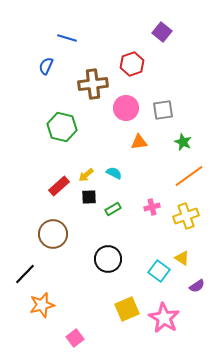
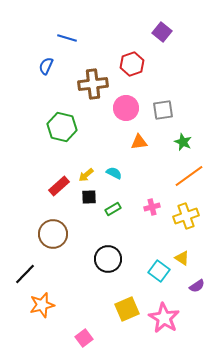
pink square: moved 9 px right
